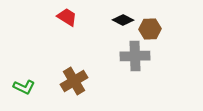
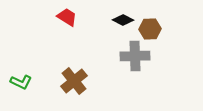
brown cross: rotated 8 degrees counterclockwise
green L-shape: moved 3 px left, 5 px up
